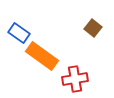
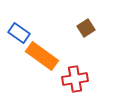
brown square: moved 7 px left; rotated 18 degrees clockwise
